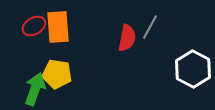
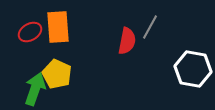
red ellipse: moved 4 px left, 6 px down
red semicircle: moved 3 px down
white hexagon: rotated 18 degrees counterclockwise
yellow pentagon: rotated 16 degrees clockwise
